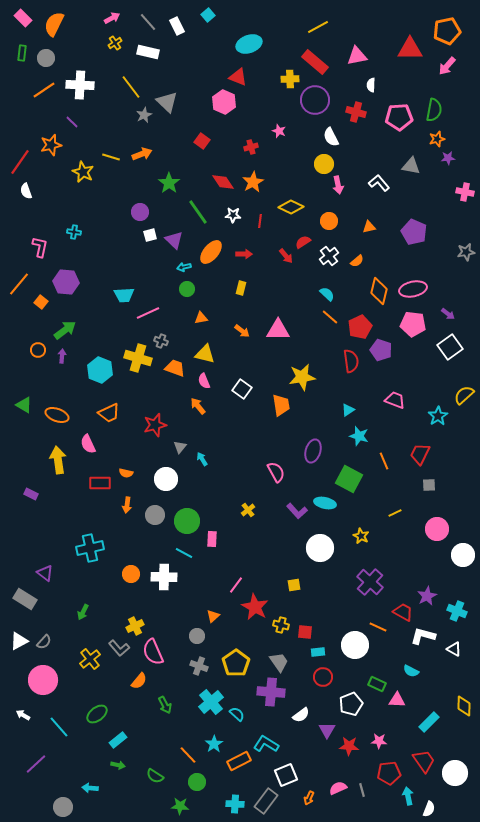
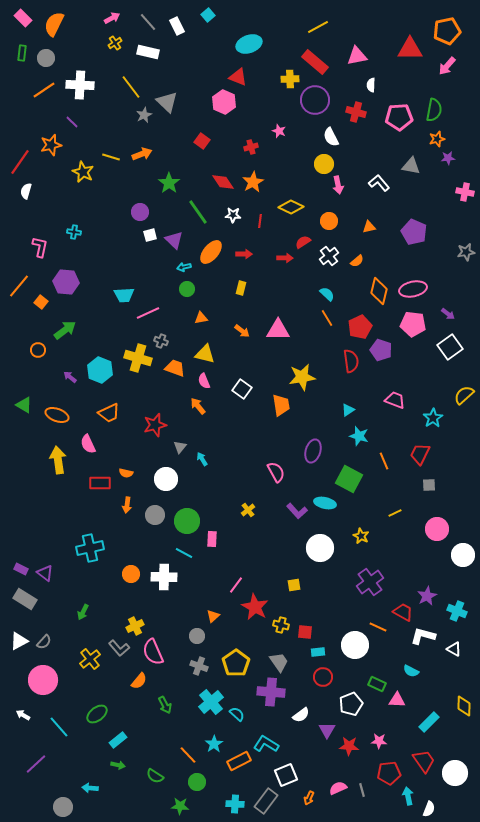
white semicircle at (26, 191): rotated 35 degrees clockwise
red arrow at (286, 256): moved 1 px left, 2 px down; rotated 49 degrees counterclockwise
orange line at (19, 284): moved 2 px down
orange line at (330, 317): moved 3 px left, 1 px down; rotated 18 degrees clockwise
purple arrow at (62, 356): moved 8 px right, 21 px down; rotated 56 degrees counterclockwise
cyan star at (438, 416): moved 5 px left, 2 px down
purple rectangle at (31, 494): moved 10 px left, 75 px down
purple cross at (370, 582): rotated 12 degrees clockwise
